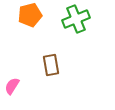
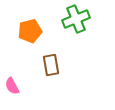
orange pentagon: moved 16 px down
pink semicircle: rotated 60 degrees counterclockwise
